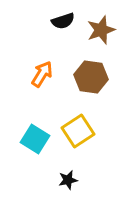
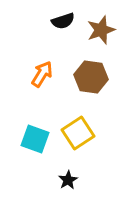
yellow square: moved 2 px down
cyan square: rotated 12 degrees counterclockwise
black star: rotated 18 degrees counterclockwise
